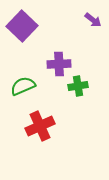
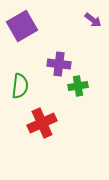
purple square: rotated 16 degrees clockwise
purple cross: rotated 10 degrees clockwise
green semicircle: moved 3 px left; rotated 120 degrees clockwise
red cross: moved 2 px right, 3 px up
